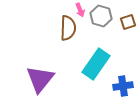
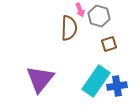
gray hexagon: moved 2 px left
brown square: moved 19 px left, 22 px down
brown semicircle: moved 1 px right
cyan rectangle: moved 17 px down
blue cross: moved 6 px left
